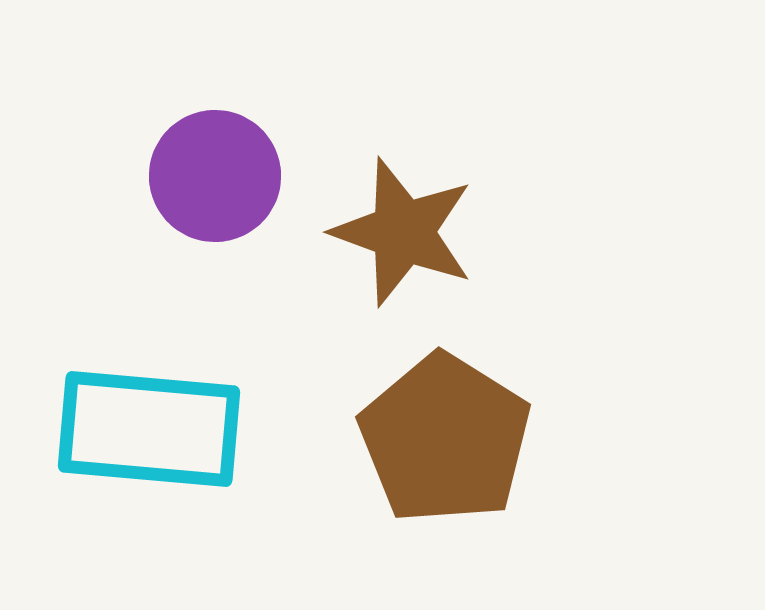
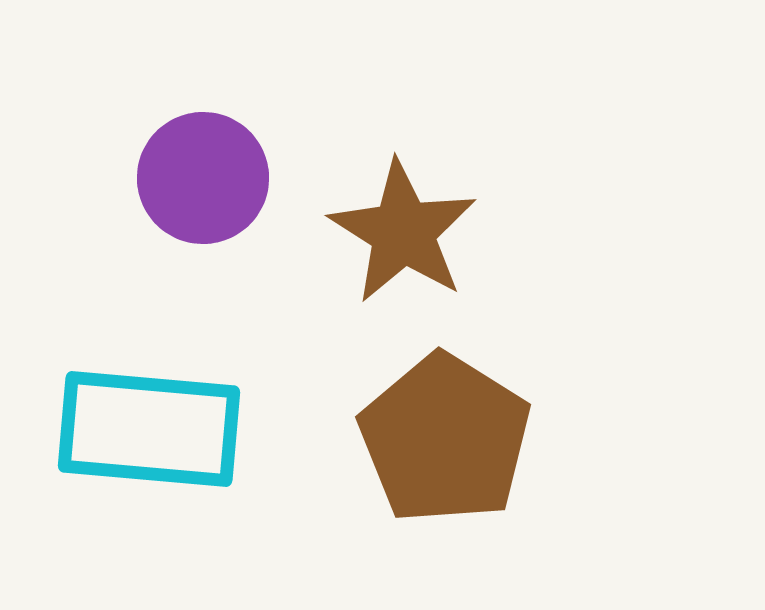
purple circle: moved 12 px left, 2 px down
brown star: rotated 12 degrees clockwise
